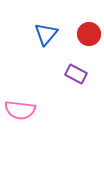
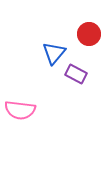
blue triangle: moved 8 px right, 19 px down
